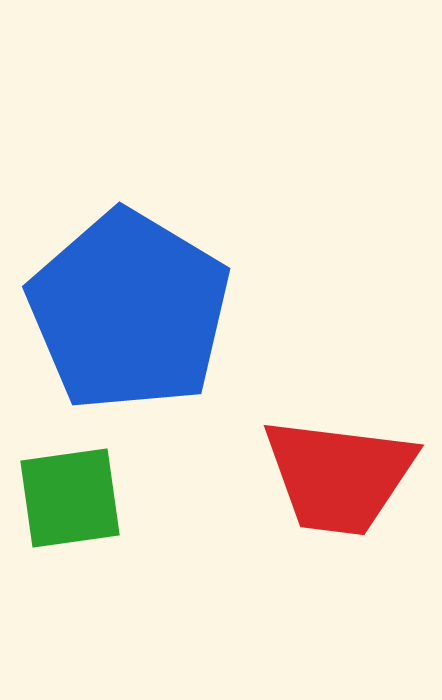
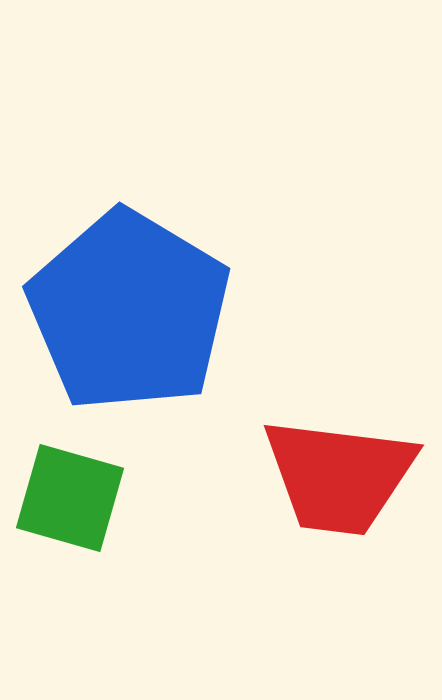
green square: rotated 24 degrees clockwise
